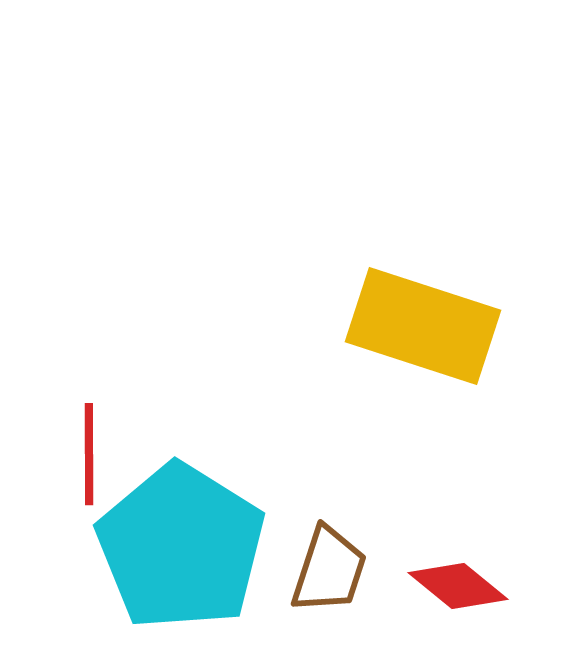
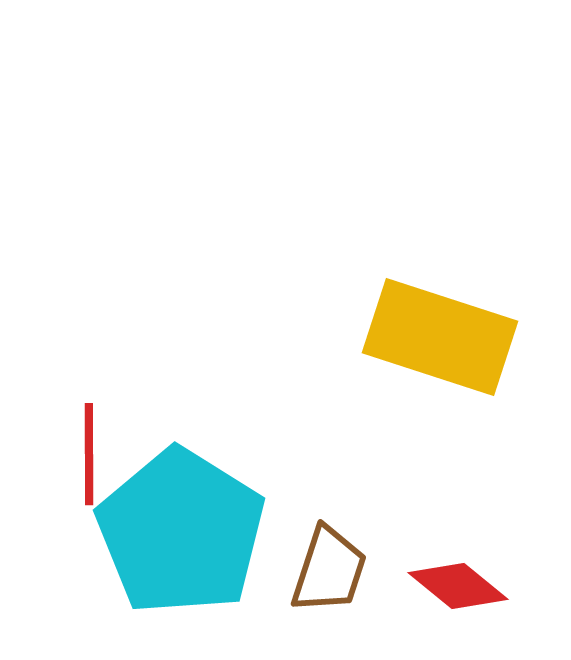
yellow rectangle: moved 17 px right, 11 px down
cyan pentagon: moved 15 px up
